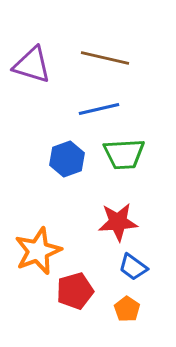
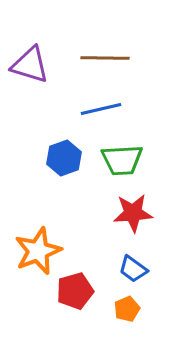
brown line: rotated 12 degrees counterclockwise
purple triangle: moved 2 px left
blue line: moved 2 px right
green trapezoid: moved 2 px left, 6 px down
blue hexagon: moved 3 px left, 1 px up
red star: moved 15 px right, 9 px up
blue trapezoid: moved 2 px down
orange pentagon: rotated 15 degrees clockwise
